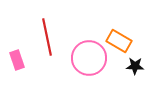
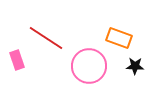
red line: moved 1 px left, 1 px down; rotated 45 degrees counterclockwise
orange rectangle: moved 3 px up; rotated 10 degrees counterclockwise
pink circle: moved 8 px down
